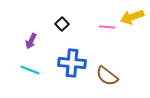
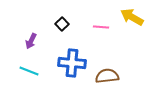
yellow arrow: rotated 50 degrees clockwise
pink line: moved 6 px left
cyan line: moved 1 px left, 1 px down
brown semicircle: rotated 135 degrees clockwise
